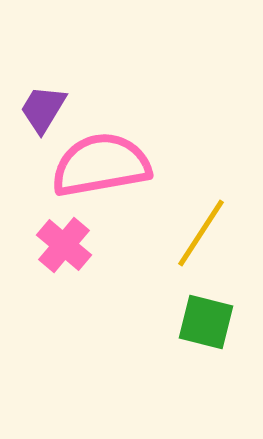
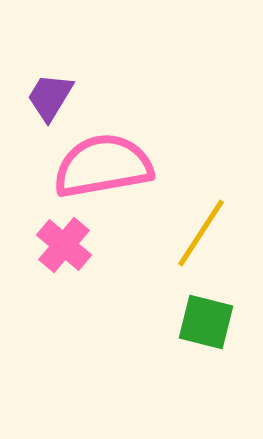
purple trapezoid: moved 7 px right, 12 px up
pink semicircle: moved 2 px right, 1 px down
